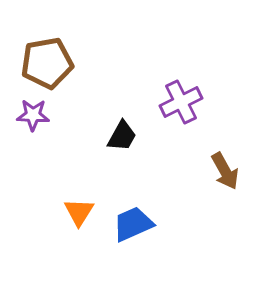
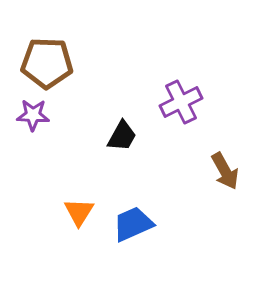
brown pentagon: rotated 12 degrees clockwise
